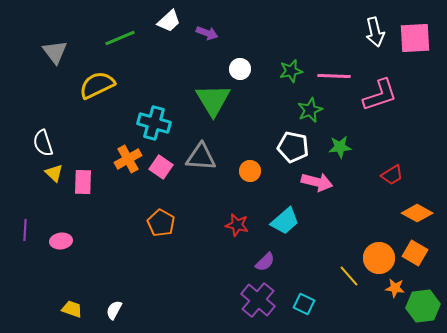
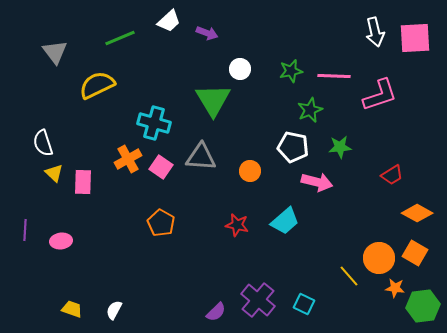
purple semicircle at (265, 262): moved 49 px left, 50 px down
